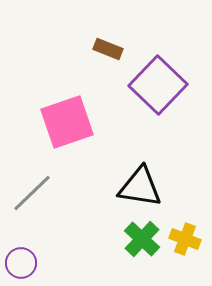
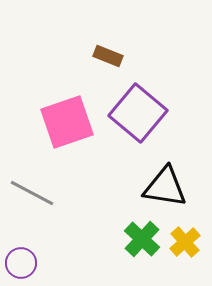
brown rectangle: moved 7 px down
purple square: moved 20 px left, 28 px down; rotated 4 degrees counterclockwise
black triangle: moved 25 px right
gray line: rotated 72 degrees clockwise
yellow cross: moved 3 px down; rotated 28 degrees clockwise
